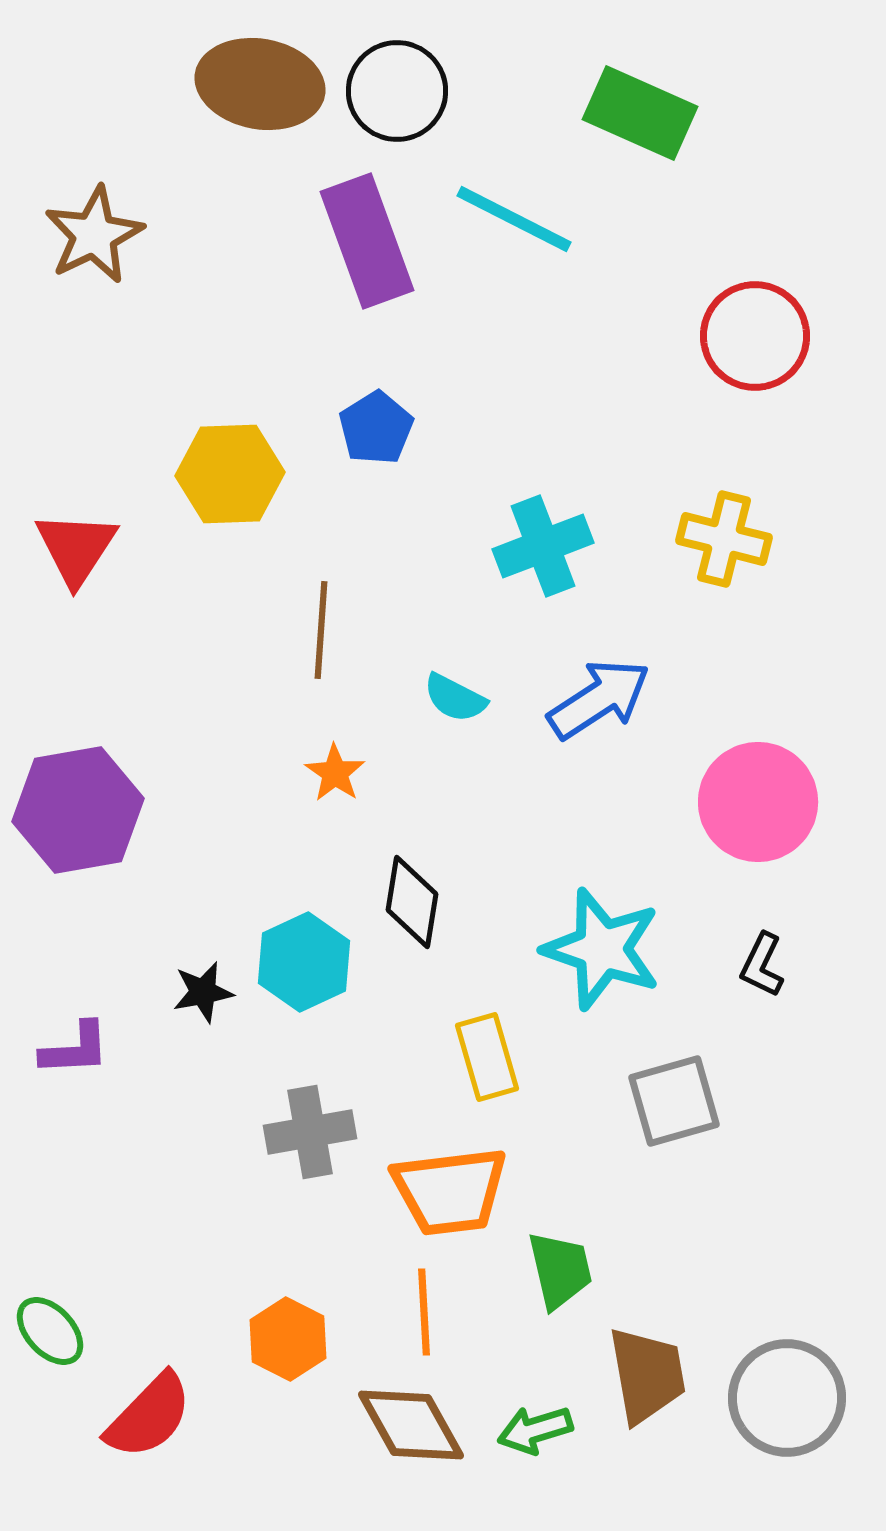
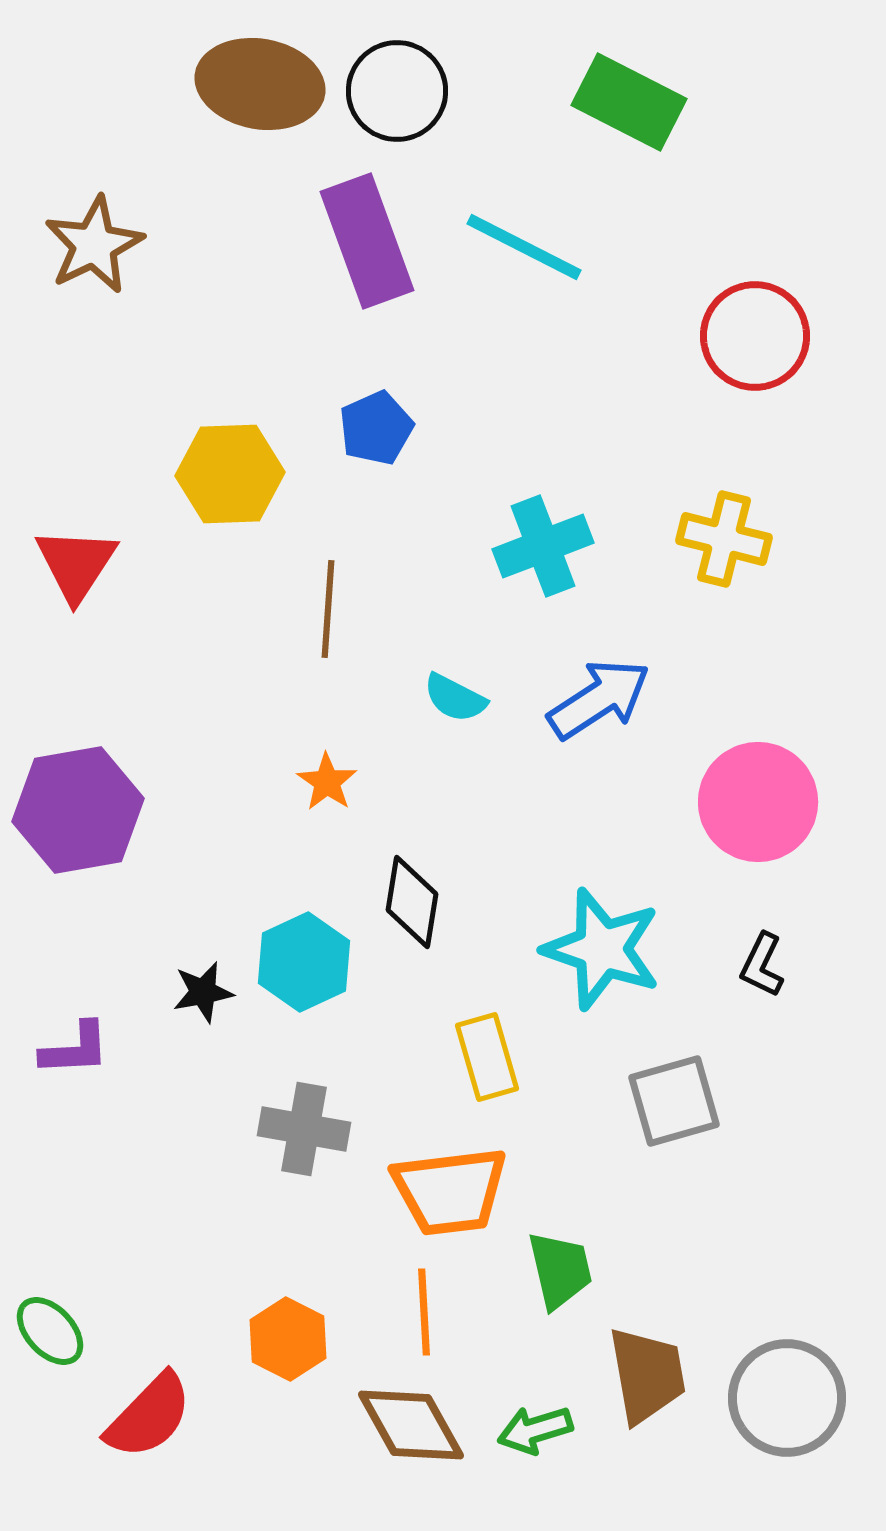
green rectangle: moved 11 px left, 11 px up; rotated 3 degrees clockwise
cyan line: moved 10 px right, 28 px down
brown star: moved 10 px down
blue pentagon: rotated 8 degrees clockwise
red triangle: moved 16 px down
brown line: moved 7 px right, 21 px up
orange star: moved 8 px left, 9 px down
gray cross: moved 6 px left, 3 px up; rotated 20 degrees clockwise
